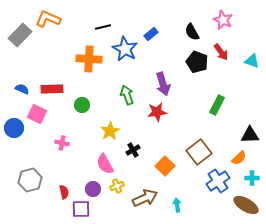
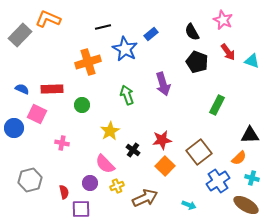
red arrow: moved 7 px right
orange cross: moved 1 px left, 3 px down; rotated 20 degrees counterclockwise
red star: moved 5 px right, 28 px down
black cross: rotated 24 degrees counterclockwise
pink semicircle: rotated 15 degrees counterclockwise
cyan cross: rotated 16 degrees clockwise
purple circle: moved 3 px left, 6 px up
cyan arrow: moved 12 px right; rotated 120 degrees clockwise
